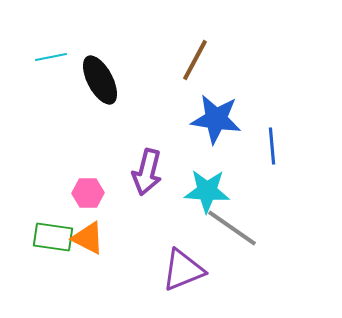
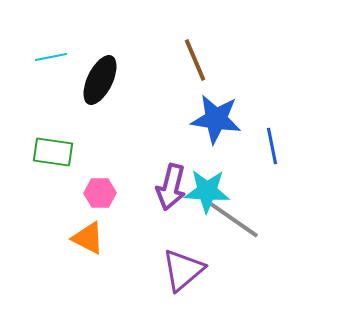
brown line: rotated 51 degrees counterclockwise
black ellipse: rotated 54 degrees clockwise
blue line: rotated 6 degrees counterclockwise
purple arrow: moved 24 px right, 15 px down
pink hexagon: moved 12 px right
gray line: moved 2 px right, 8 px up
green rectangle: moved 85 px up
purple triangle: rotated 18 degrees counterclockwise
